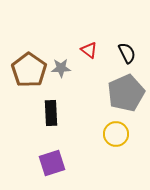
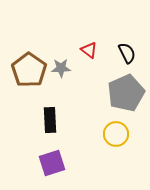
black rectangle: moved 1 px left, 7 px down
